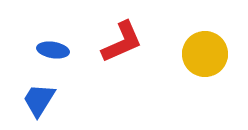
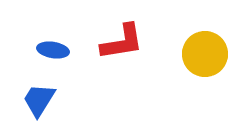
red L-shape: rotated 15 degrees clockwise
